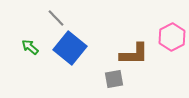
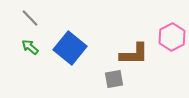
gray line: moved 26 px left
